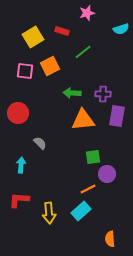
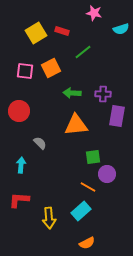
pink star: moved 7 px right; rotated 28 degrees clockwise
yellow square: moved 3 px right, 4 px up
orange square: moved 1 px right, 2 px down
red circle: moved 1 px right, 2 px up
orange triangle: moved 7 px left, 5 px down
orange line: moved 2 px up; rotated 56 degrees clockwise
yellow arrow: moved 5 px down
orange semicircle: moved 23 px left, 4 px down; rotated 112 degrees counterclockwise
